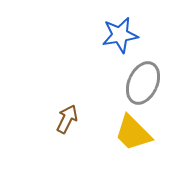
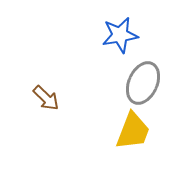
brown arrow: moved 21 px left, 21 px up; rotated 108 degrees clockwise
yellow trapezoid: moved 2 px up; rotated 114 degrees counterclockwise
